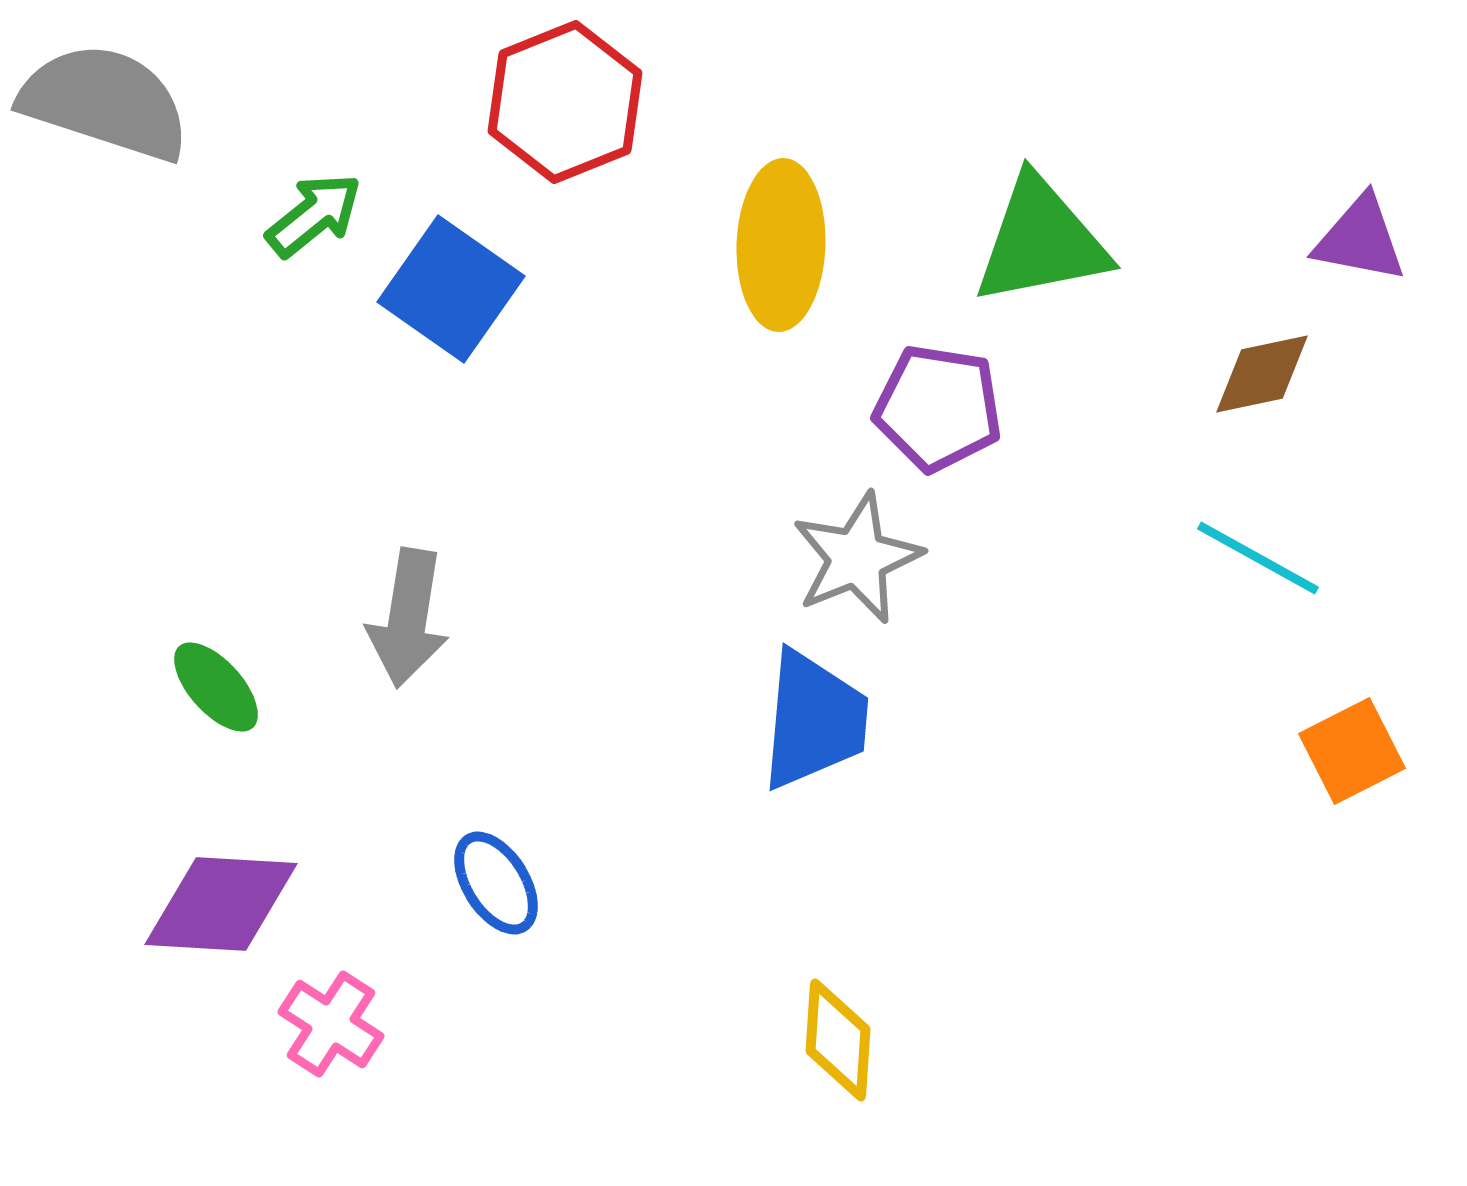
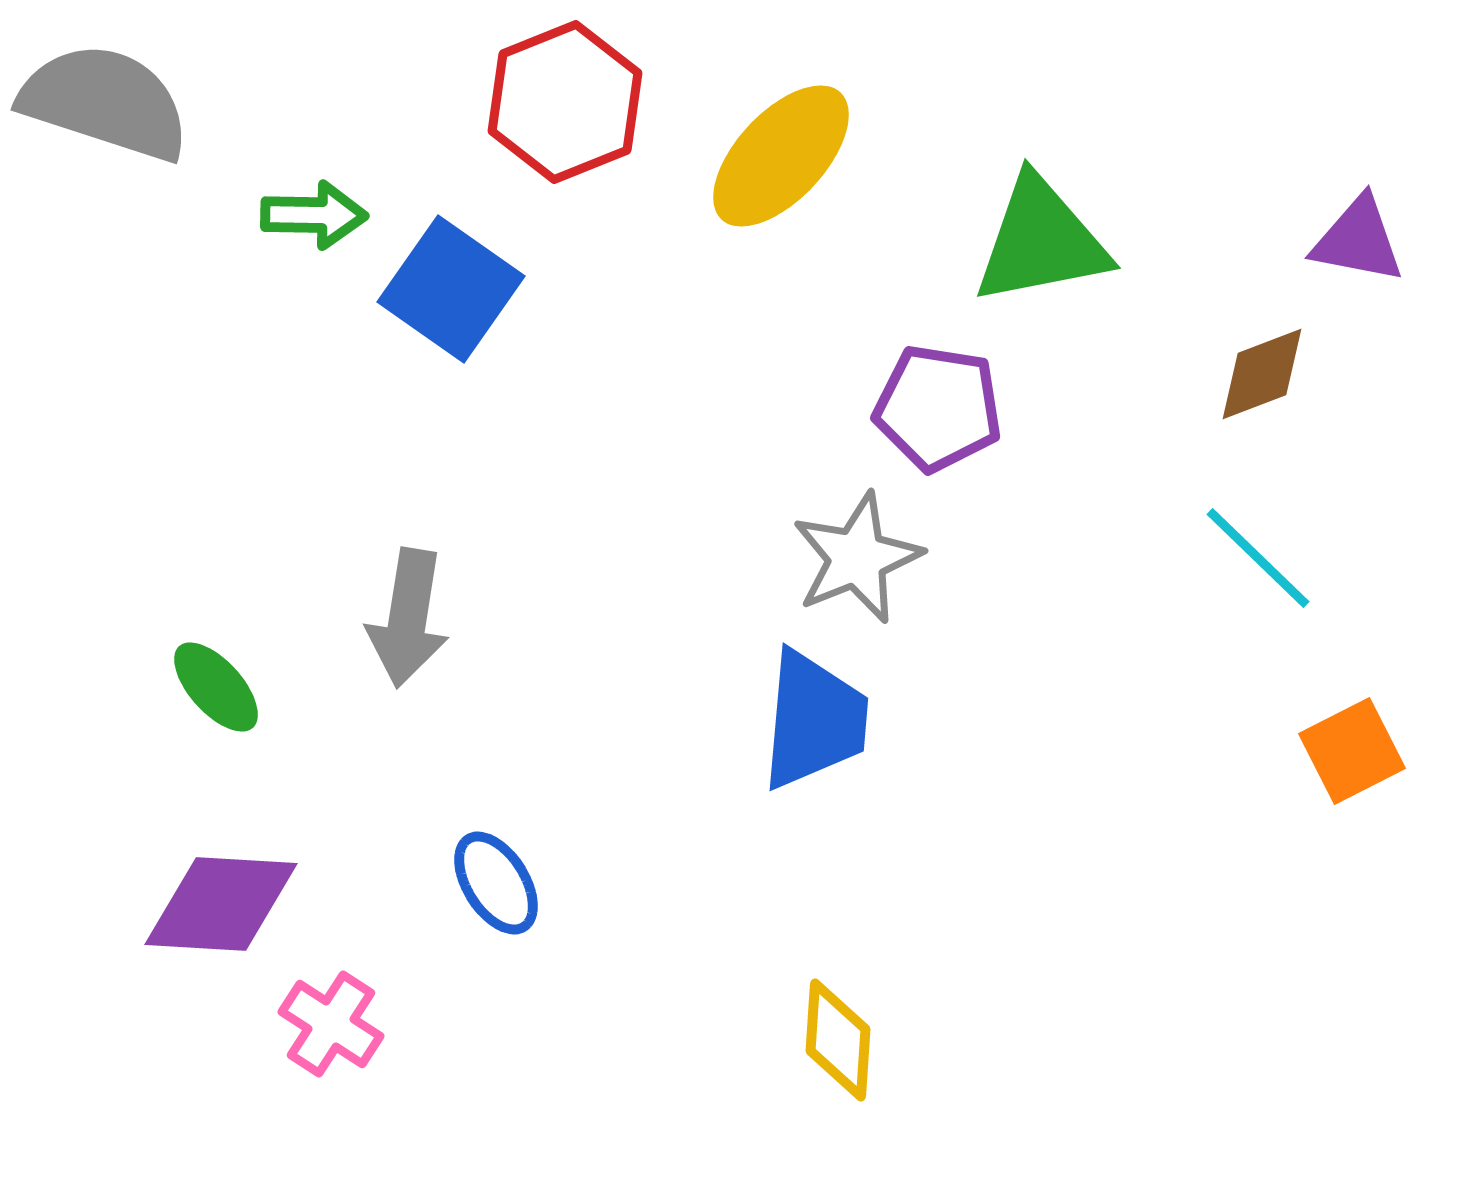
green arrow: rotated 40 degrees clockwise
purple triangle: moved 2 px left, 1 px down
yellow ellipse: moved 89 px up; rotated 41 degrees clockwise
brown diamond: rotated 9 degrees counterclockwise
cyan line: rotated 15 degrees clockwise
